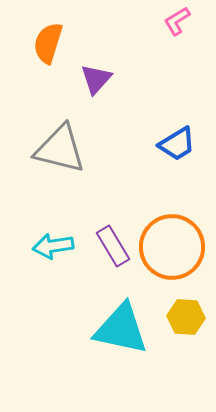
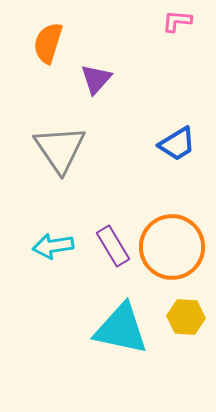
pink L-shape: rotated 36 degrees clockwise
gray triangle: rotated 42 degrees clockwise
